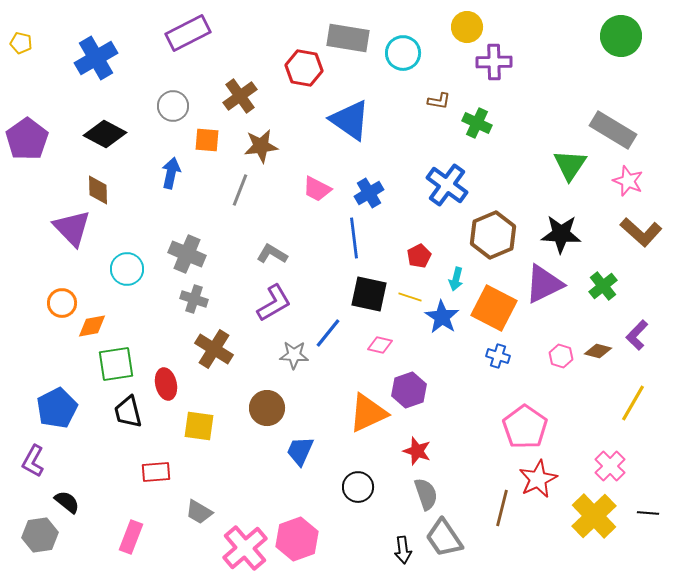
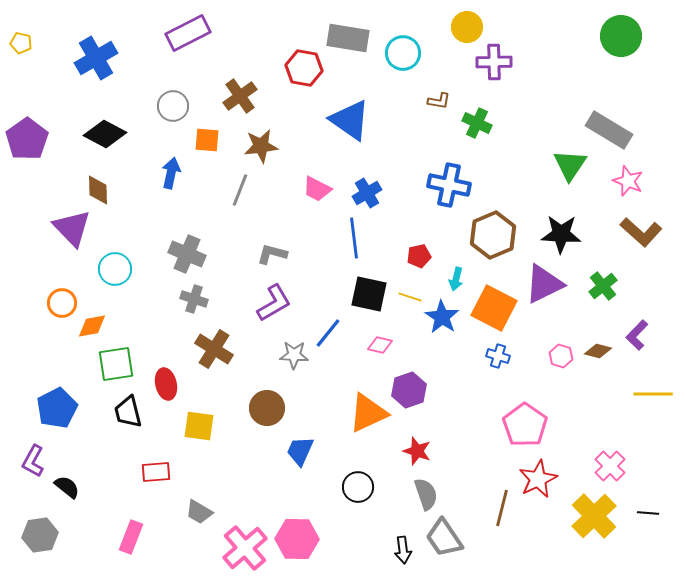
gray rectangle at (613, 130): moved 4 px left
blue cross at (447, 185): moved 2 px right; rotated 24 degrees counterclockwise
blue cross at (369, 193): moved 2 px left
gray L-shape at (272, 254): rotated 16 degrees counterclockwise
red pentagon at (419, 256): rotated 15 degrees clockwise
cyan circle at (127, 269): moved 12 px left
yellow line at (633, 403): moved 20 px right, 9 px up; rotated 60 degrees clockwise
pink pentagon at (525, 427): moved 2 px up
black semicircle at (67, 502): moved 15 px up
pink hexagon at (297, 539): rotated 21 degrees clockwise
